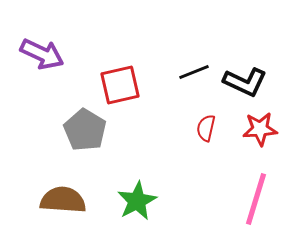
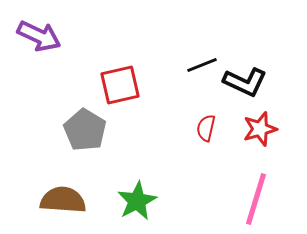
purple arrow: moved 3 px left, 18 px up
black line: moved 8 px right, 7 px up
red star: rotated 12 degrees counterclockwise
